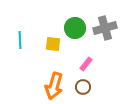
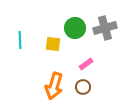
pink rectangle: rotated 16 degrees clockwise
